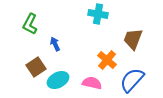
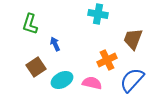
green L-shape: rotated 10 degrees counterclockwise
orange cross: rotated 24 degrees clockwise
cyan ellipse: moved 4 px right
